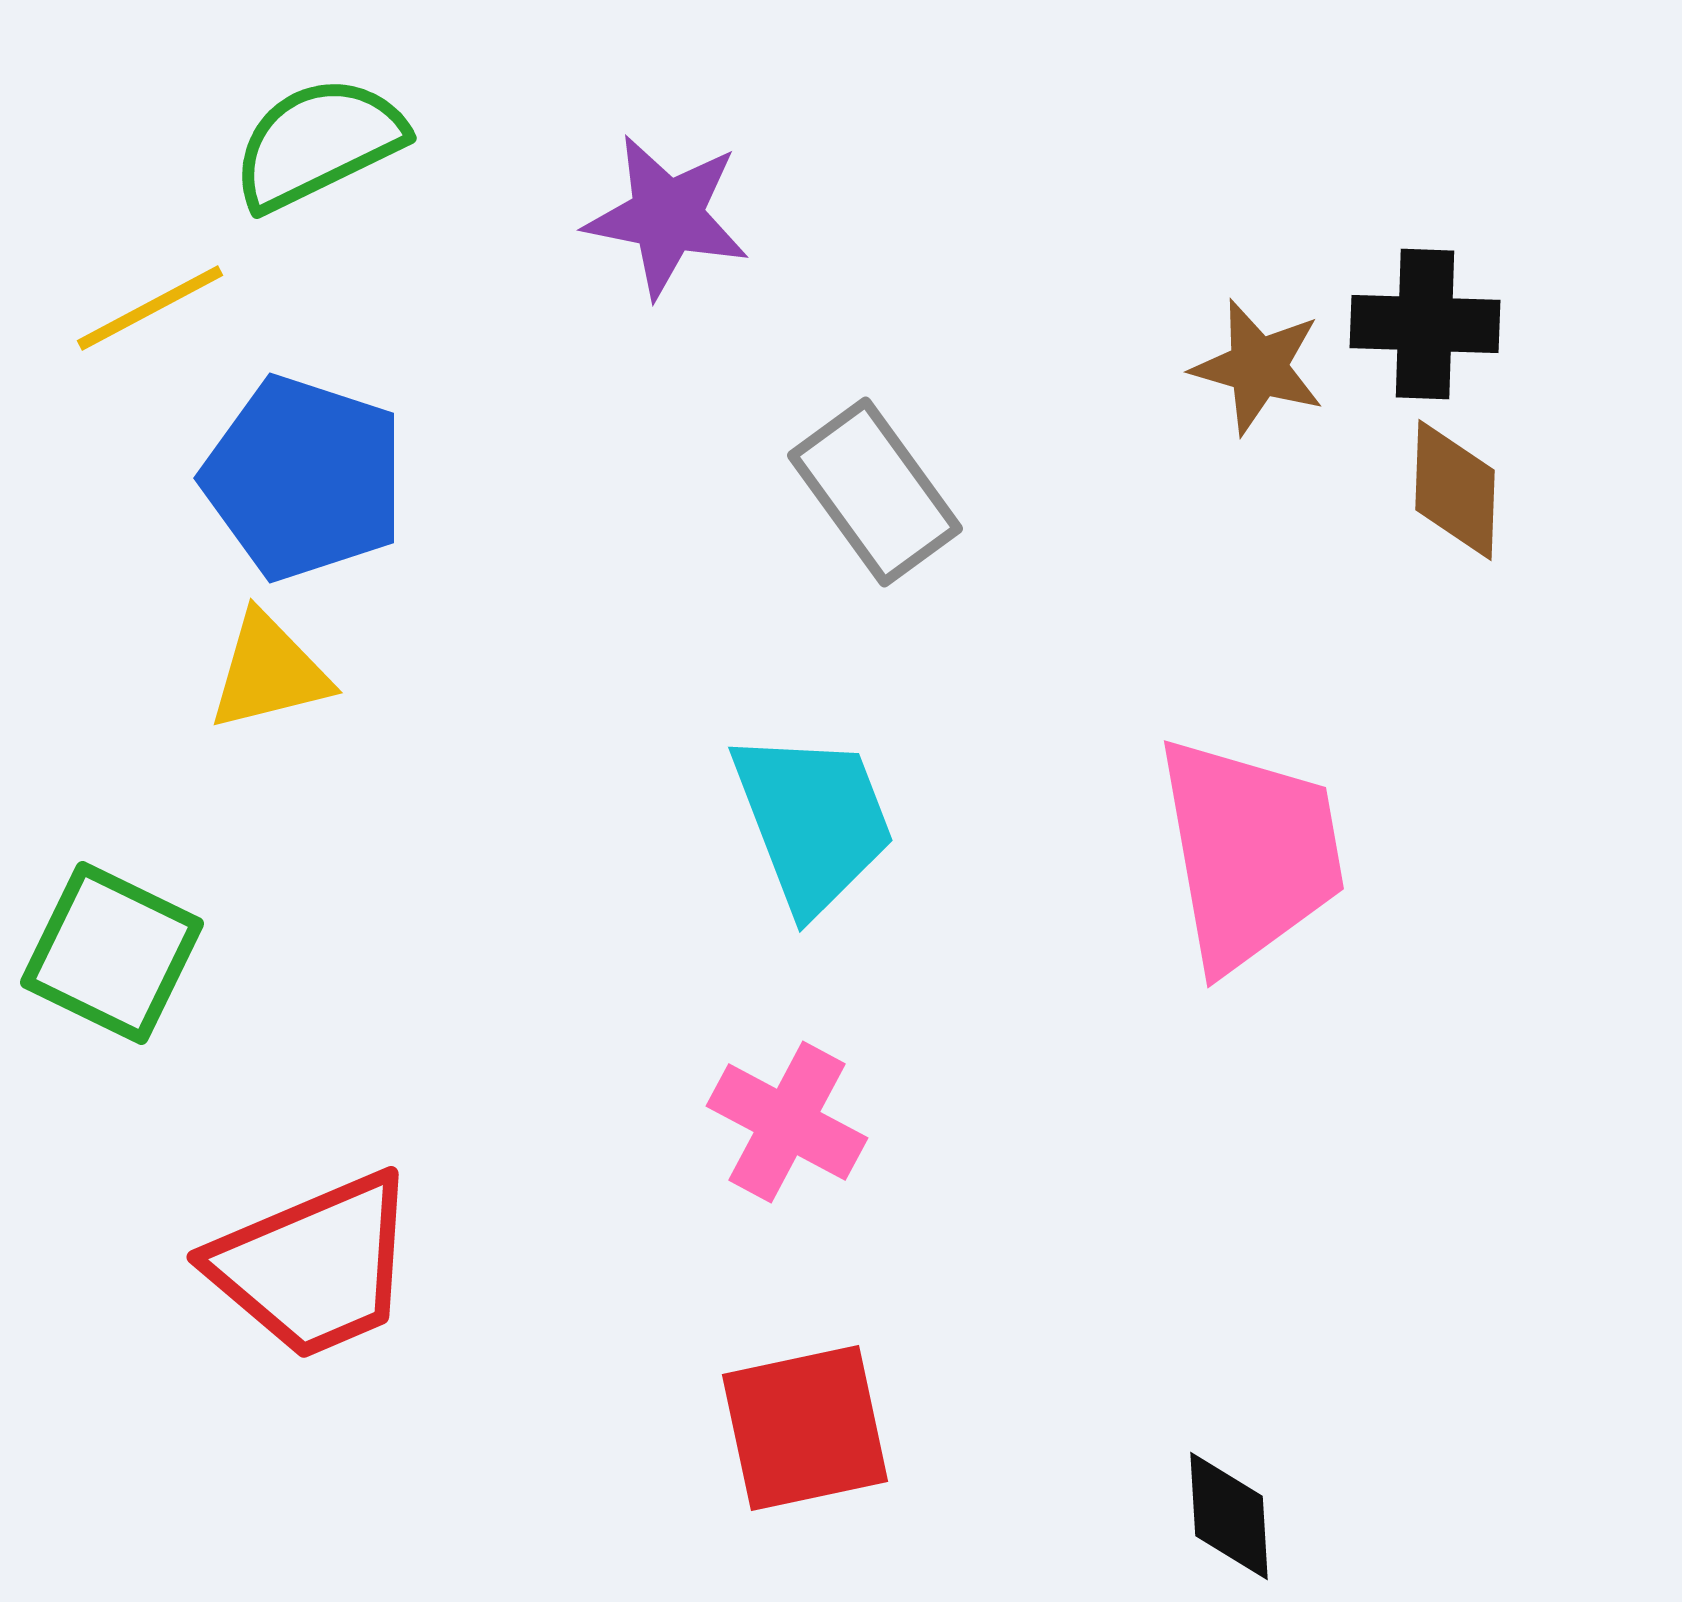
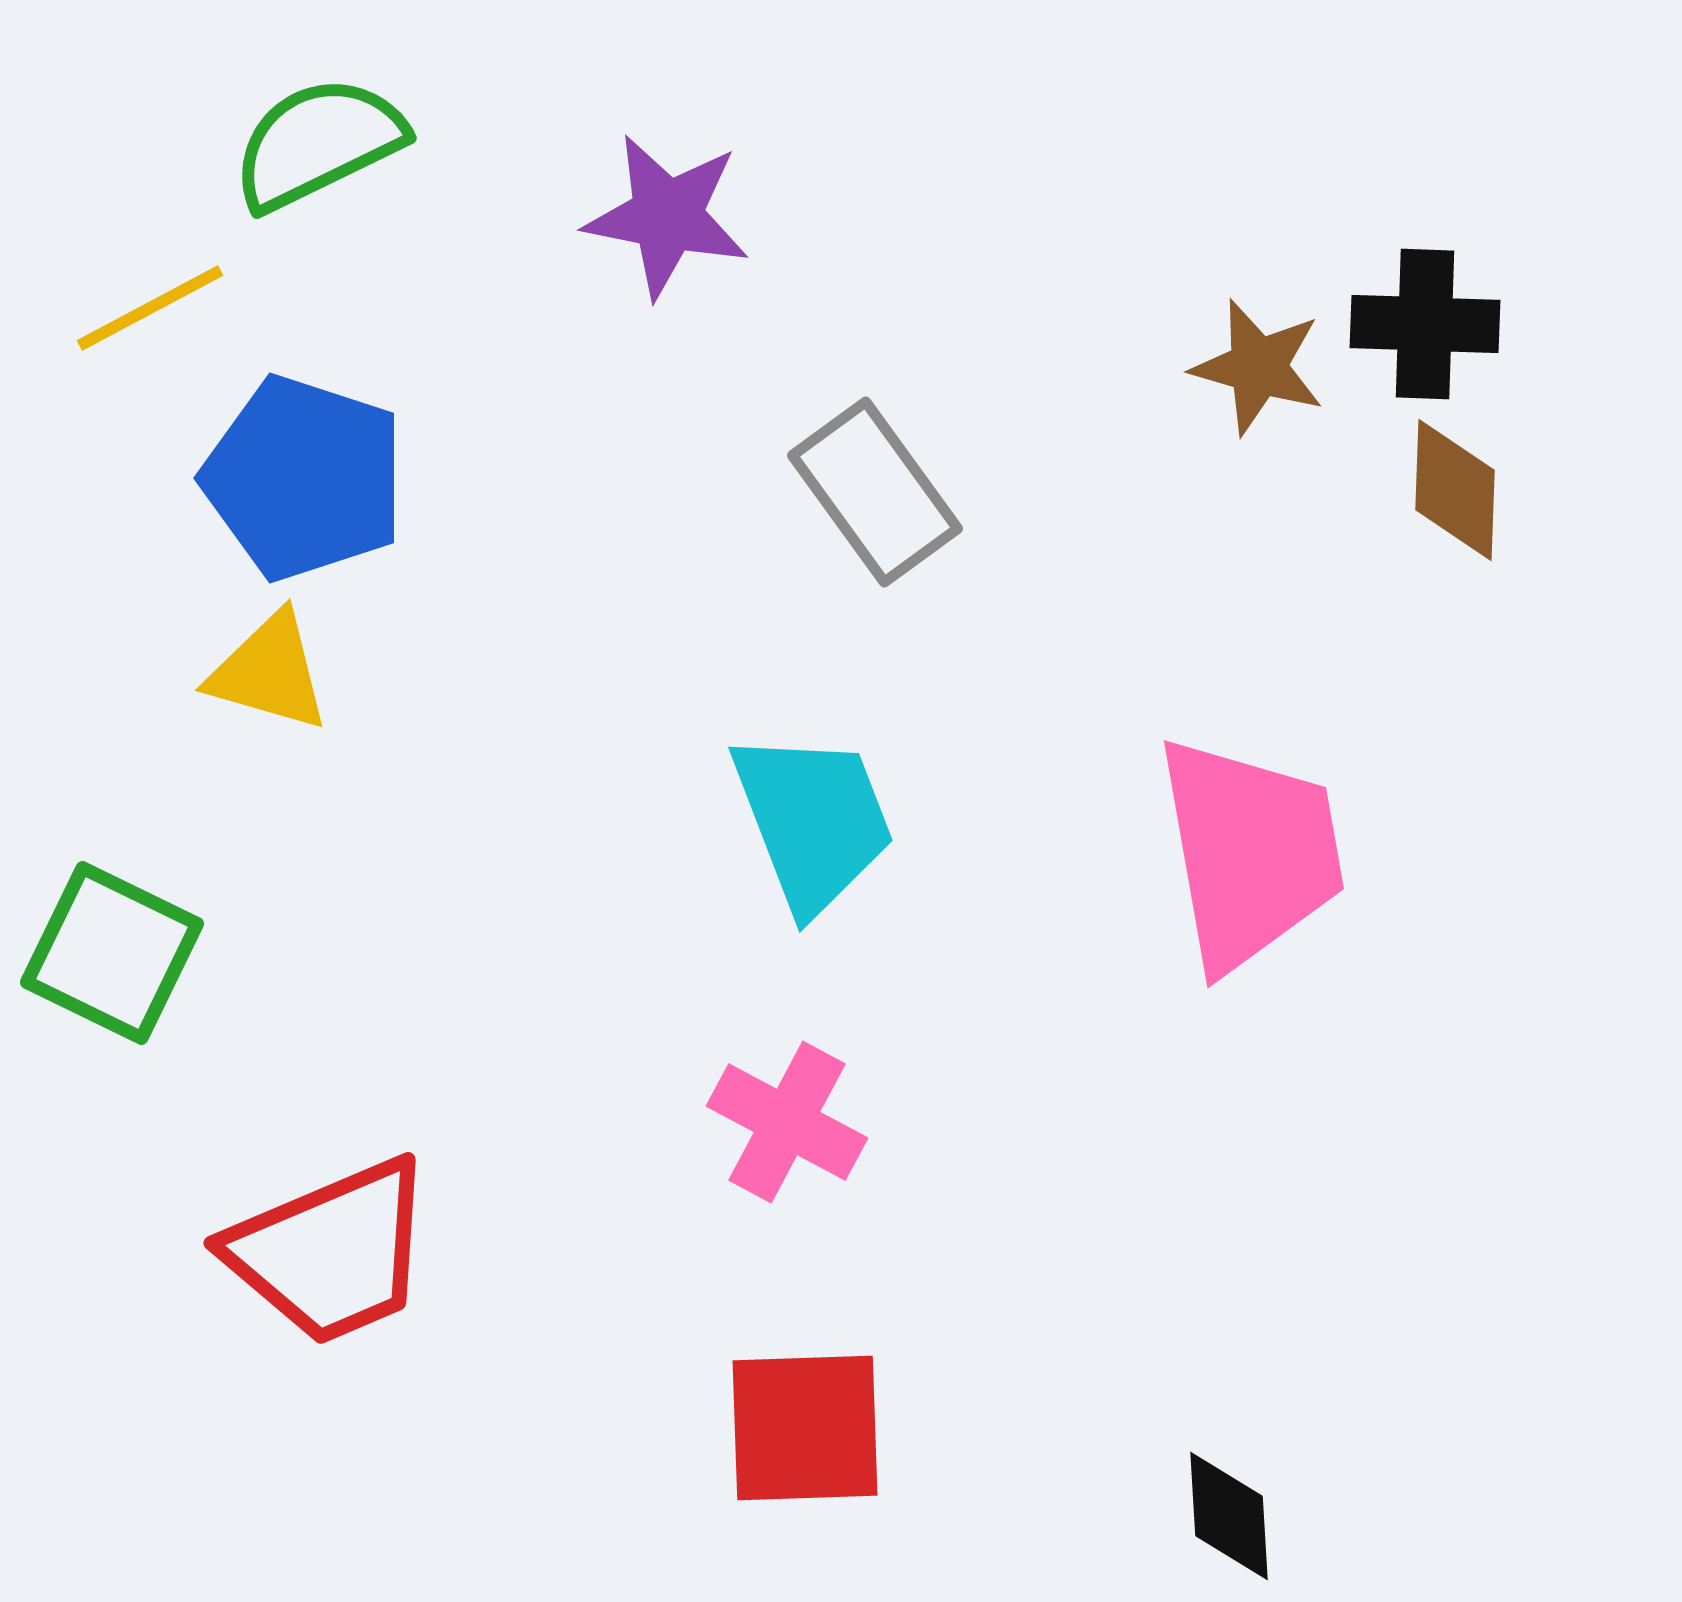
yellow triangle: rotated 30 degrees clockwise
red trapezoid: moved 17 px right, 14 px up
red square: rotated 10 degrees clockwise
